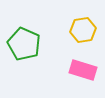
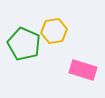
yellow hexagon: moved 29 px left, 1 px down
